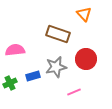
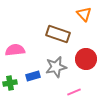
green cross: rotated 16 degrees clockwise
